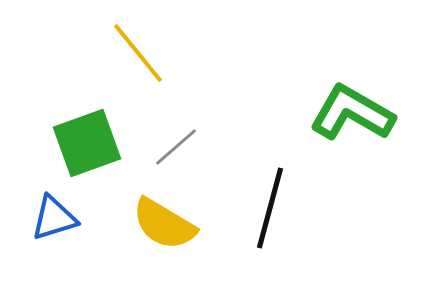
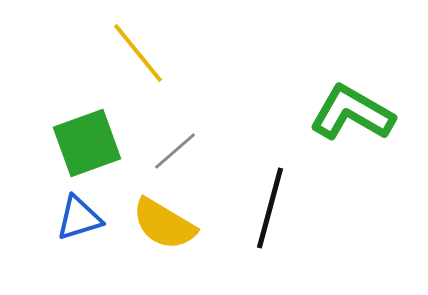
gray line: moved 1 px left, 4 px down
blue triangle: moved 25 px right
